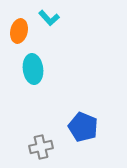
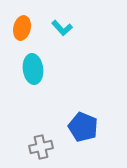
cyan L-shape: moved 13 px right, 10 px down
orange ellipse: moved 3 px right, 3 px up
